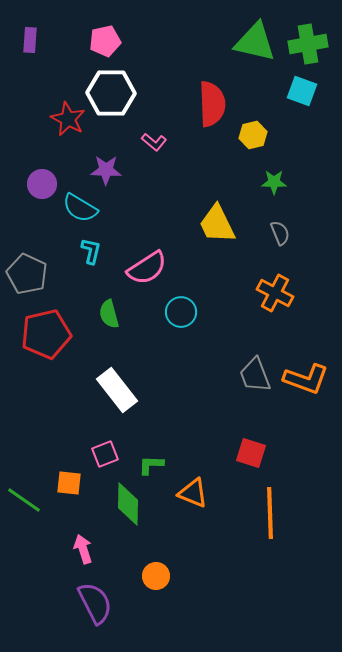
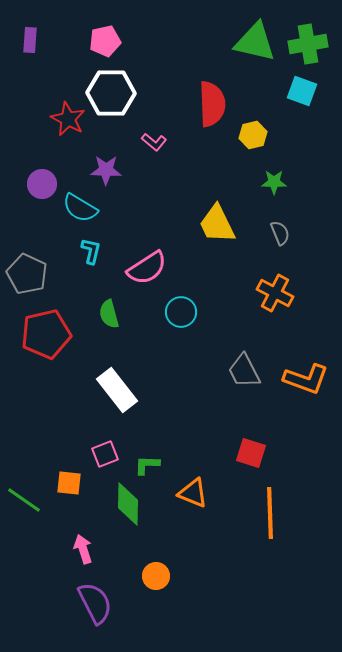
gray trapezoid: moved 11 px left, 4 px up; rotated 6 degrees counterclockwise
green L-shape: moved 4 px left
